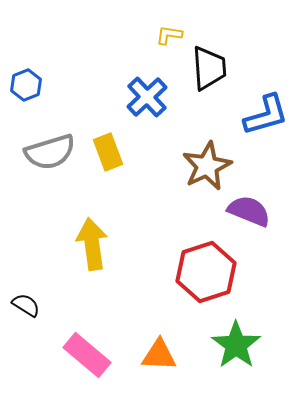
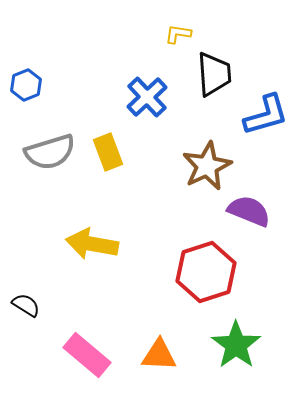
yellow L-shape: moved 9 px right, 1 px up
black trapezoid: moved 5 px right, 6 px down
yellow arrow: rotated 72 degrees counterclockwise
